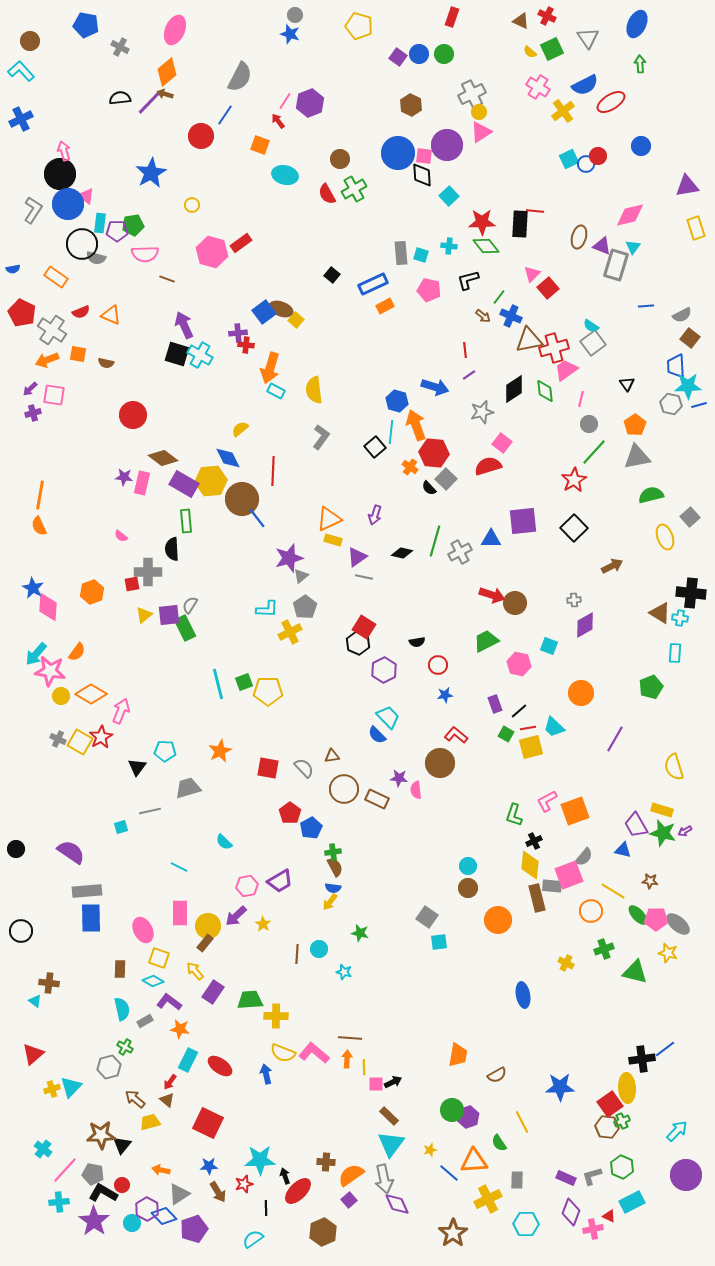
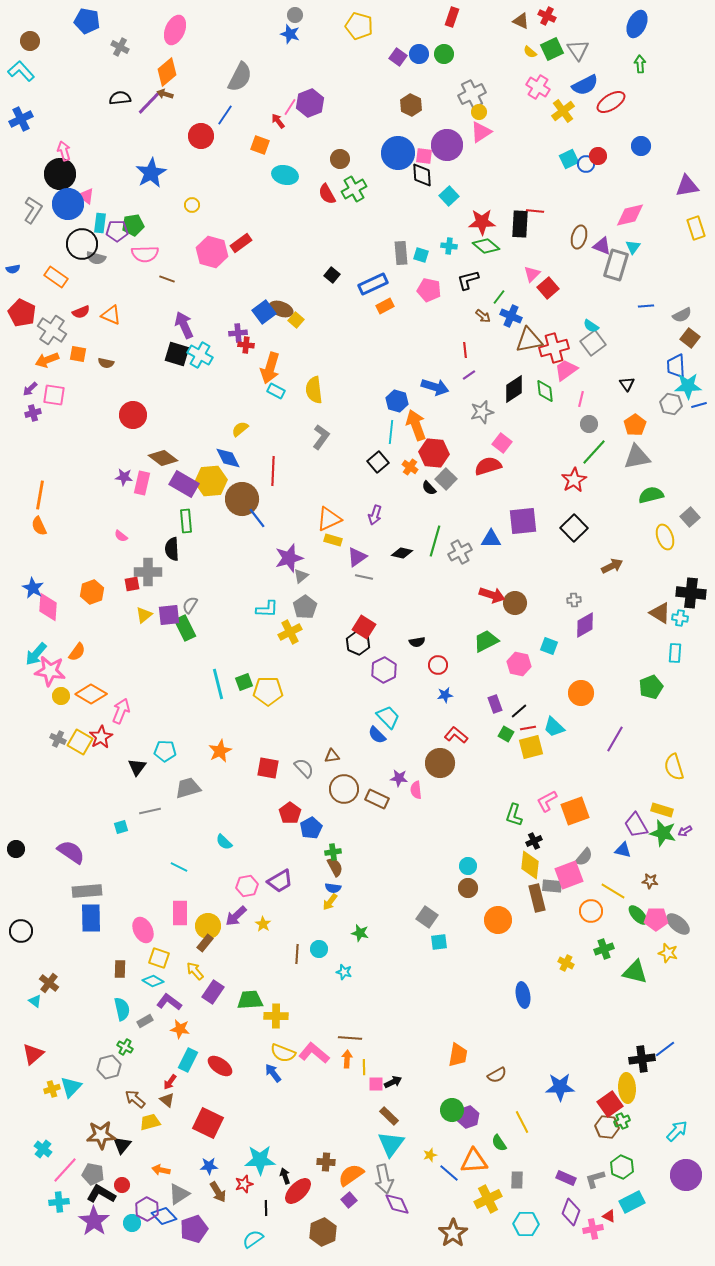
blue pentagon at (86, 25): moved 1 px right, 4 px up
gray triangle at (588, 38): moved 10 px left, 12 px down
pink line at (285, 101): moved 5 px right, 6 px down
green diamond at (486, 246): rotated 12 degrees counterclockwise
black square at (375, 447): moved 3 px right, 15 px down
brown cross at (49, 983): rotated 30 degrees clockwise
blue arrow at (266, 1074): moved 7 px right, 1 px up; rotated 24 degrees counterclockwise
yellow star at (430, 1150): moved 5 px down
gray L-shape at (592, 1176): moved 3 px right, 3 px down
black L-shape at (103, 1193): moved 2 px left, 1 px down
